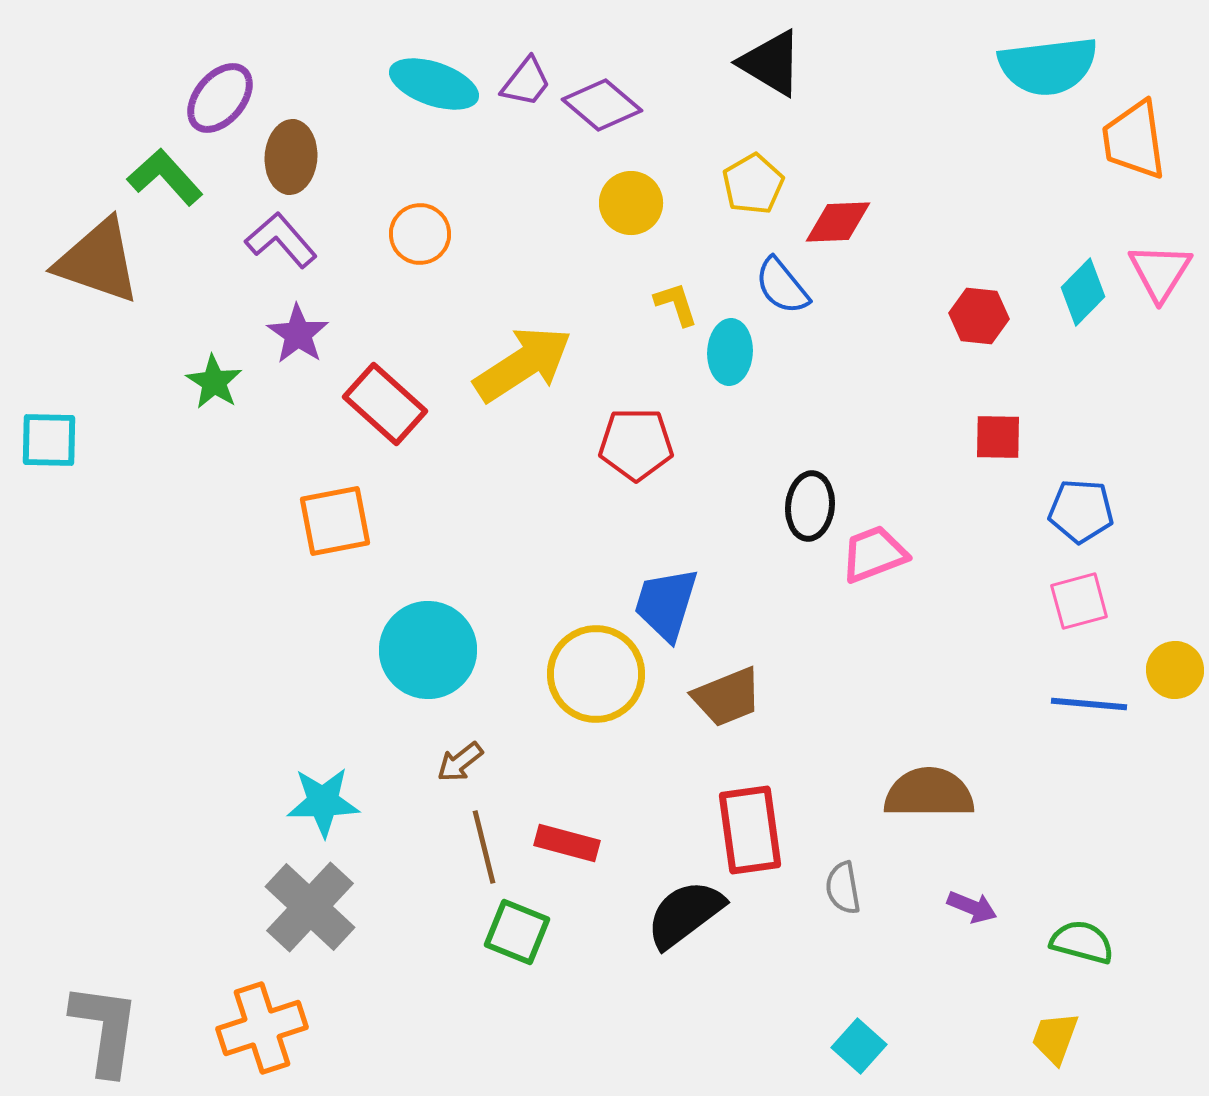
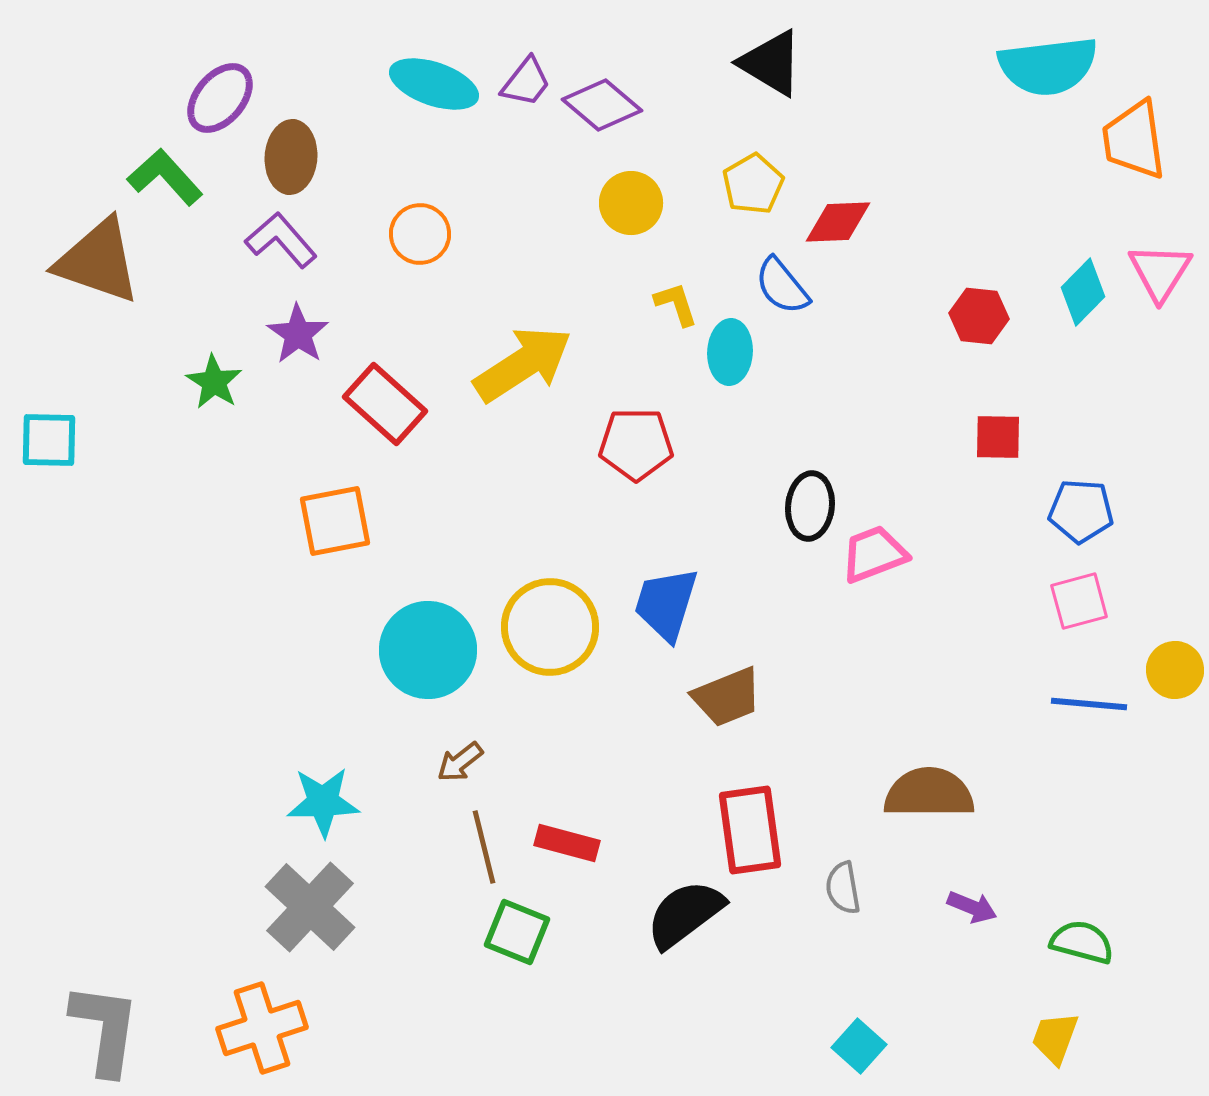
yellow circle at (596, 674): moved 46 px left, 47 px up
